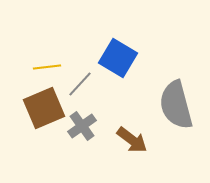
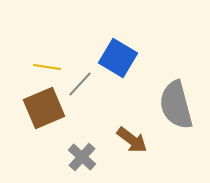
yellow line: rotated 16 degrees clockwise
gray cross: moved 31 px down; rotated 12 degrees counterclockwise
